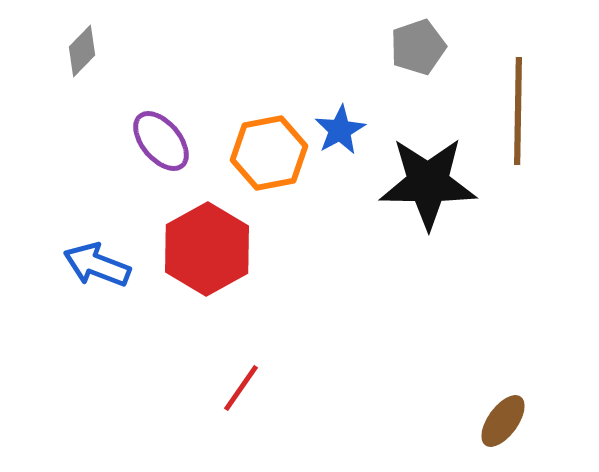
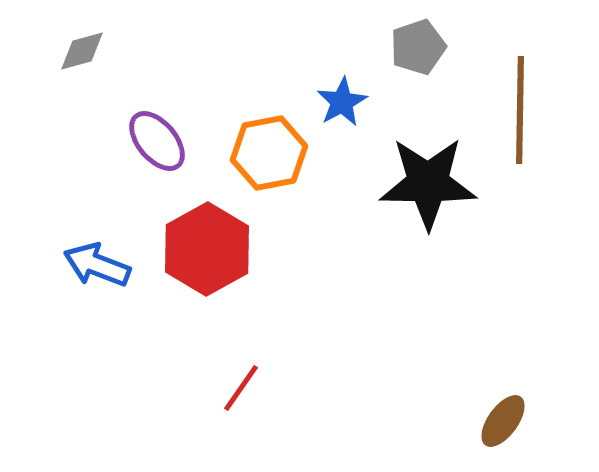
gray diamond: rotated 30 degrees clockwise
brown line: moved 2 px right, 1 px up
blue star: moved 2 px right, 28 px up
purple ellipse: moved 4 px left
